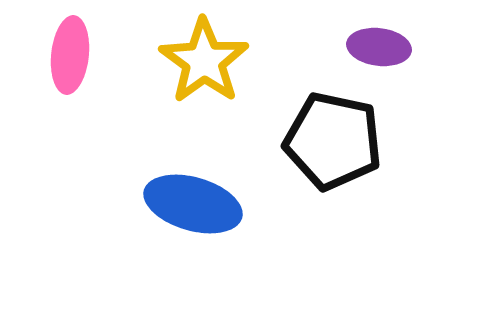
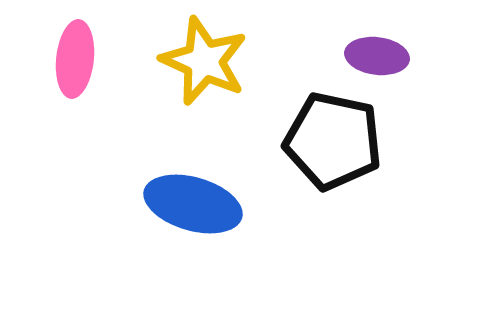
purple ellipse: moved 2 px left, 9 px down
pink ellipse: moved 5 px right, 4 px down
yellow star: rotated 12 degrees counterclockwise
